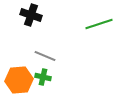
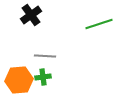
black cross: rotated 35 degrees clockwise
gray line: rotated 20 degrees counterclockwise
green cross: rotated 21 degrees counterclockwise
